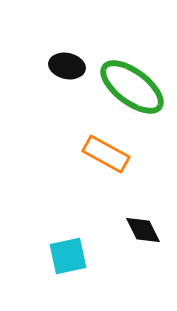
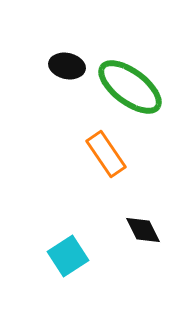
green ellipse: moved 2 px left
orange rectangle: rotated 27 degrees clockwise
cyan square: rotated 21 degrees counterclockwise
